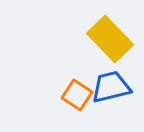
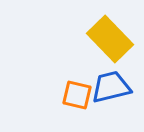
orange square: rotated 20 degrees counterclockwise
